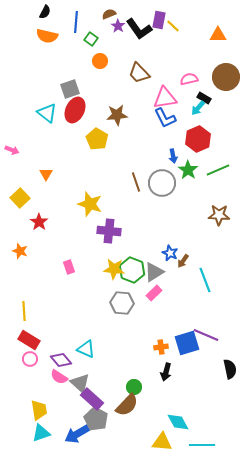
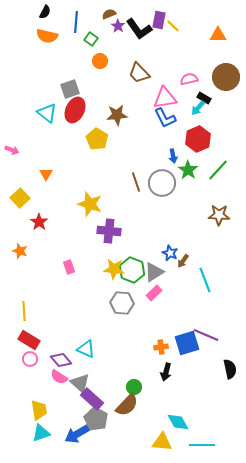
green line at (218, 170): rotated 25 degrees counterclockwise
